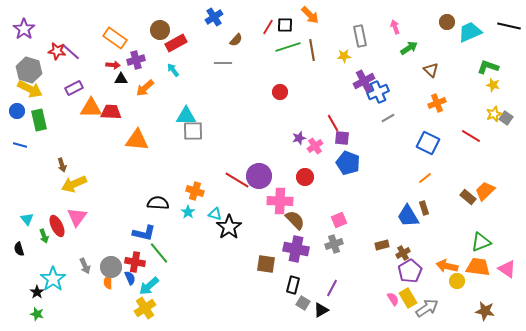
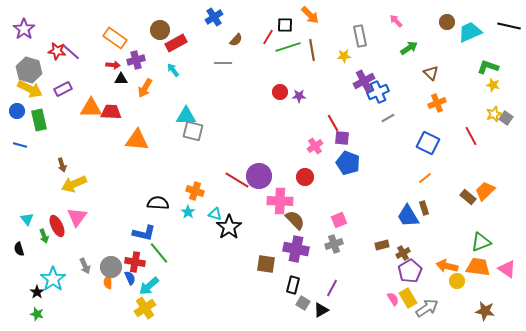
red line at (268, 27): moved 10 px down
pink arrow at (395, 27): moved 1 px right, 6 px up; rotated 24 degrees counterclockwise
brown triangle at (431, 70): moved 3 px down
purple rectangle at (74, 88): moved 11 px left, 1 px down
orange arrow at (145, 88): rotated 18 degrees counterclockwise
gray square at (193, 131): rotated 15 degrees clockwise
red line at (471, 136): rotated 30 degrees clockwise
purple star at (299, 138): moved 42 px up; rotated 16 degrees clockwise
